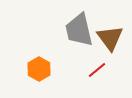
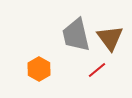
gray trapezoid: moved 3 px left, 5 px down
